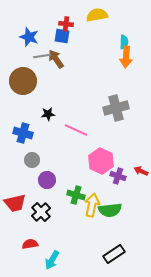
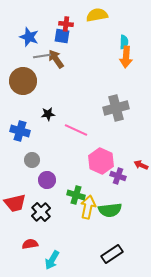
blue cross: moved 3 px left, 2 px up
red arrow: moved 6 px up
yellow arrow: moved 4 px left, 2 px down
black rectangle: moved 2 px left
